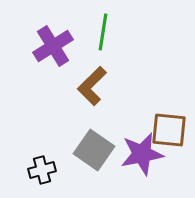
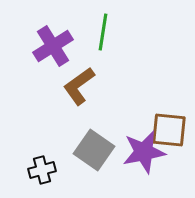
brown L-shape: moved 13 px left; rotated 9 degrees clockwise
purple star: moved 2 px right, 2 px up
